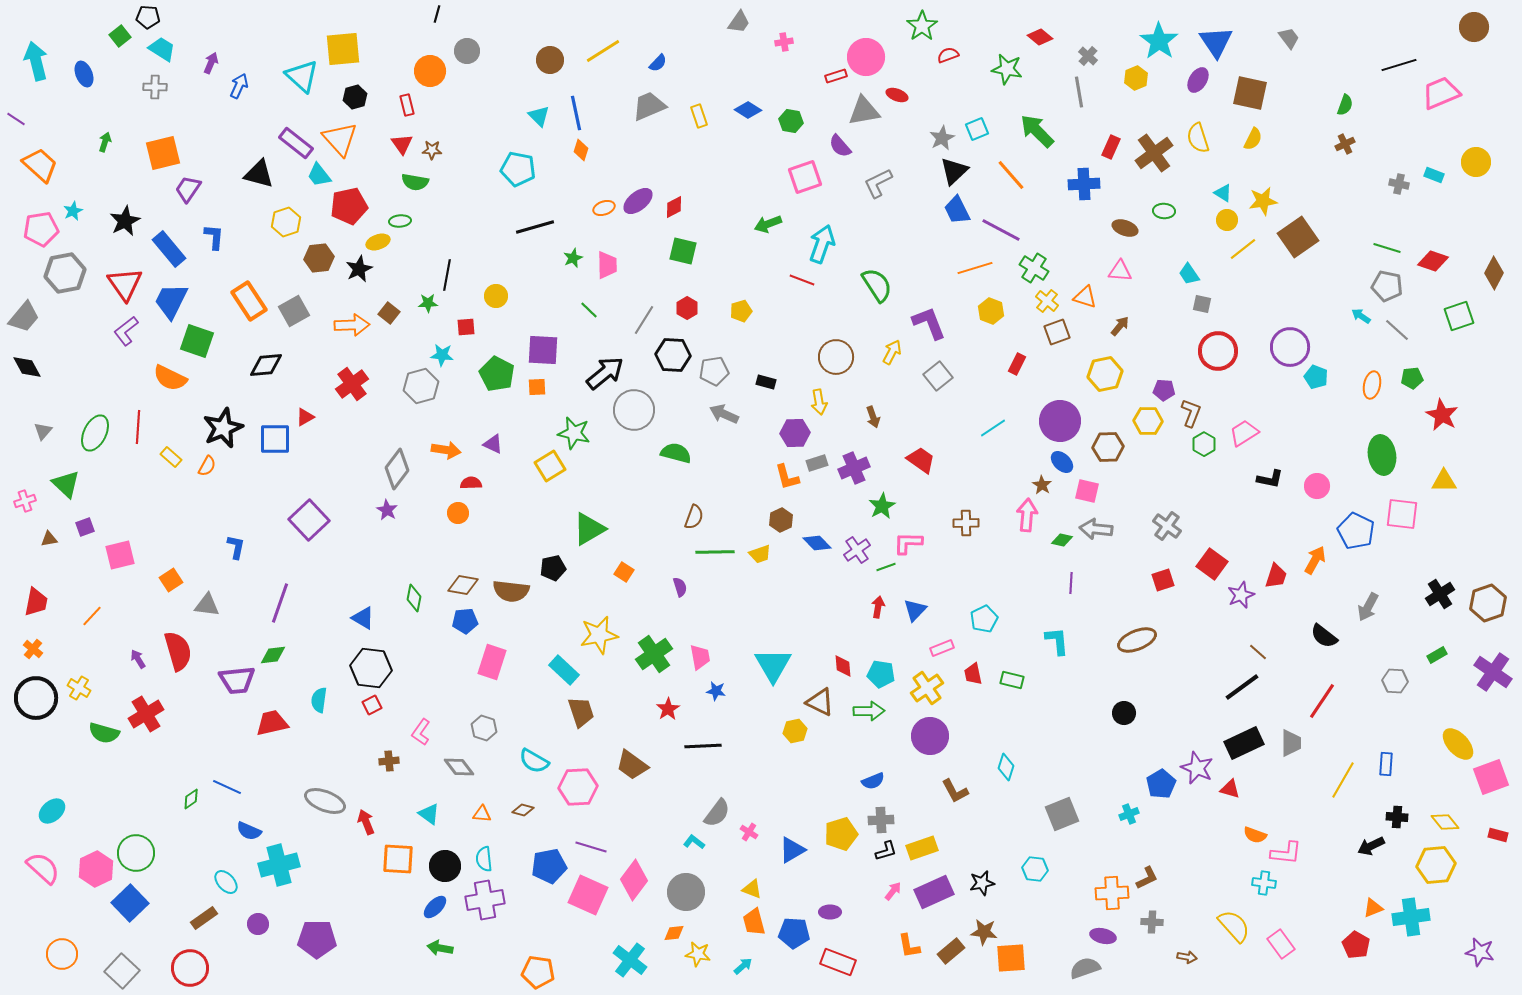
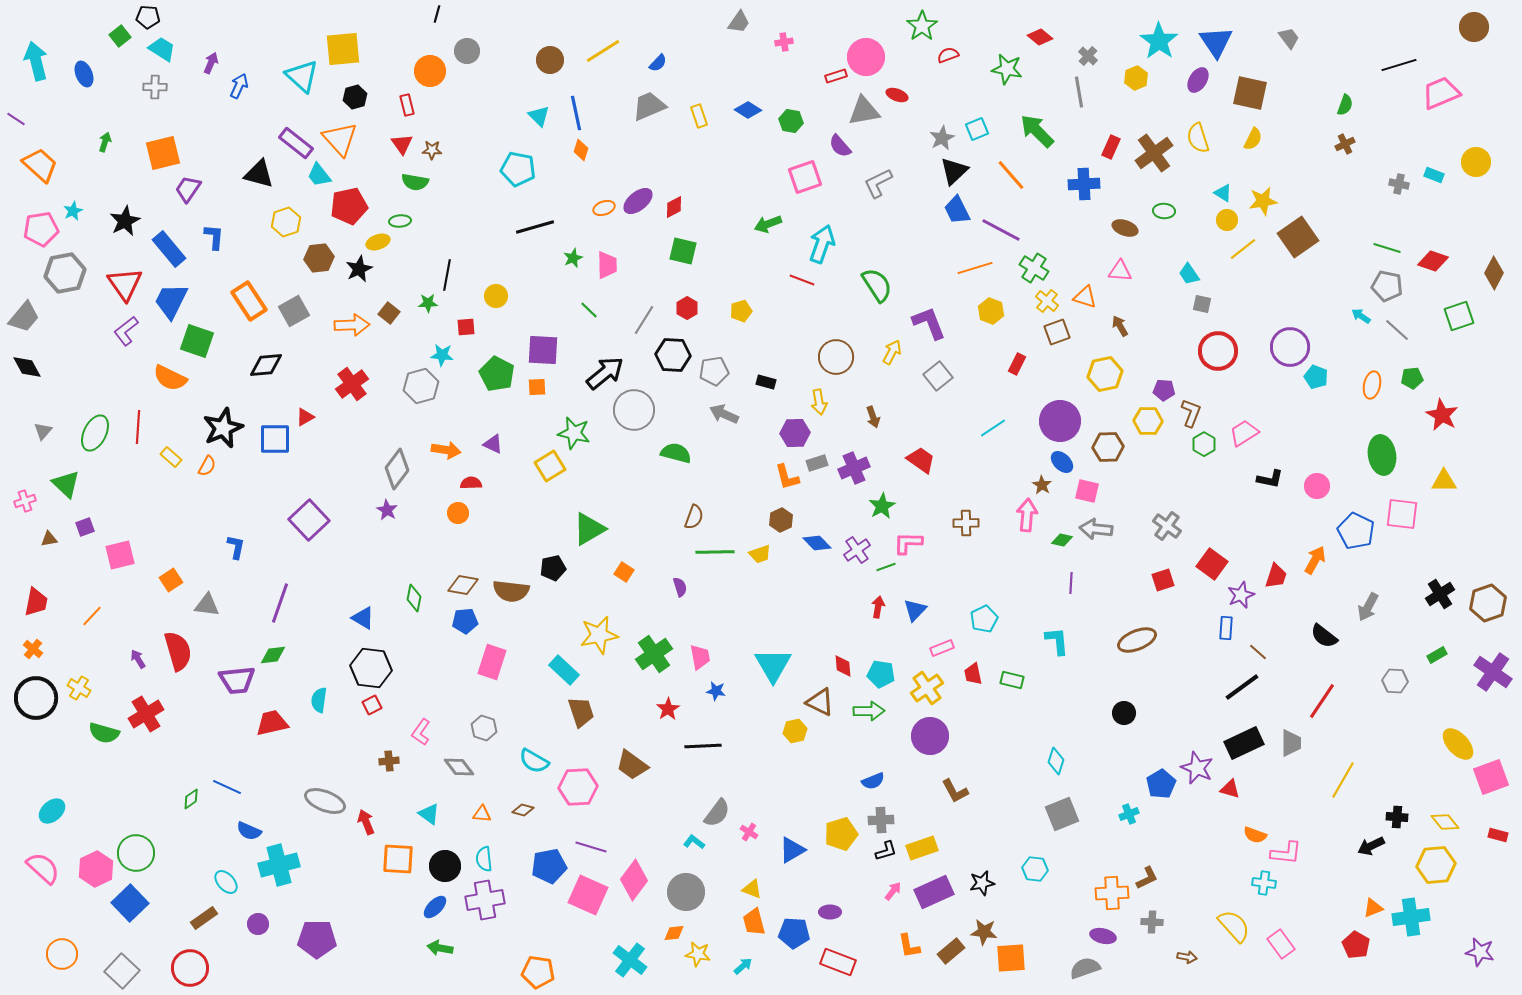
brown arrow at (1120, 326): rotated 70 degrees counterclockwise
blue rectangle at (1386, 764): moved 160 px left, 136 px up
cyan diamond at (1006, 767): moved 50 px right, 6 px up
